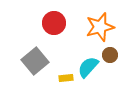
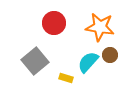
orange star: rotated 24 degrees clockwise
cyan semicircle: moved 5 px up
yellow rectangle: rotated 24 degrees clockwise
